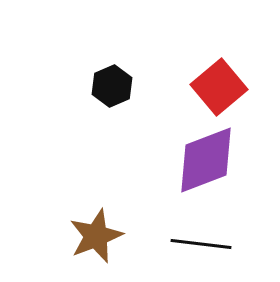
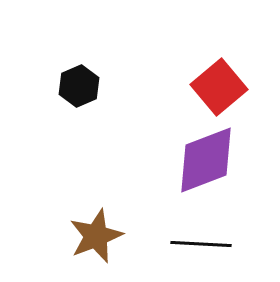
black hexagon: moved 33 px left
black line: rotated 4 degrees counterclockwise
